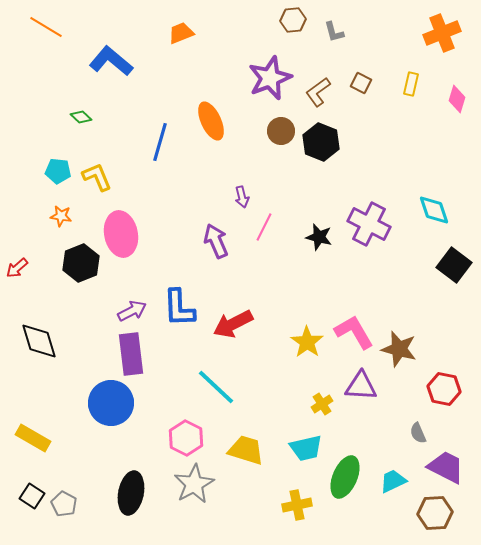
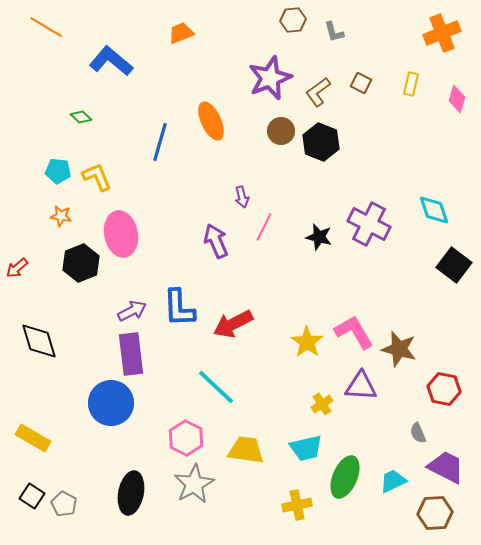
yellow trapezoid at (246, 450): rotated 9 degrees counterclockwise
